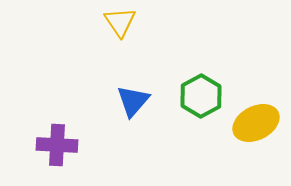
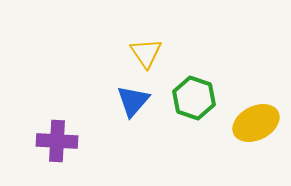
yellow triangle: moved 26 px right, 31 px down
green hexagon: moved 7 px left, 2 px down; rotated 12 degrees counterclockwise
purple cross: moved 4 px up
